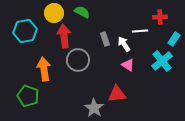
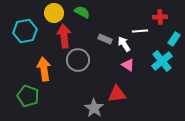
gray rectangle: rotated 48 degrees counterclockwise
